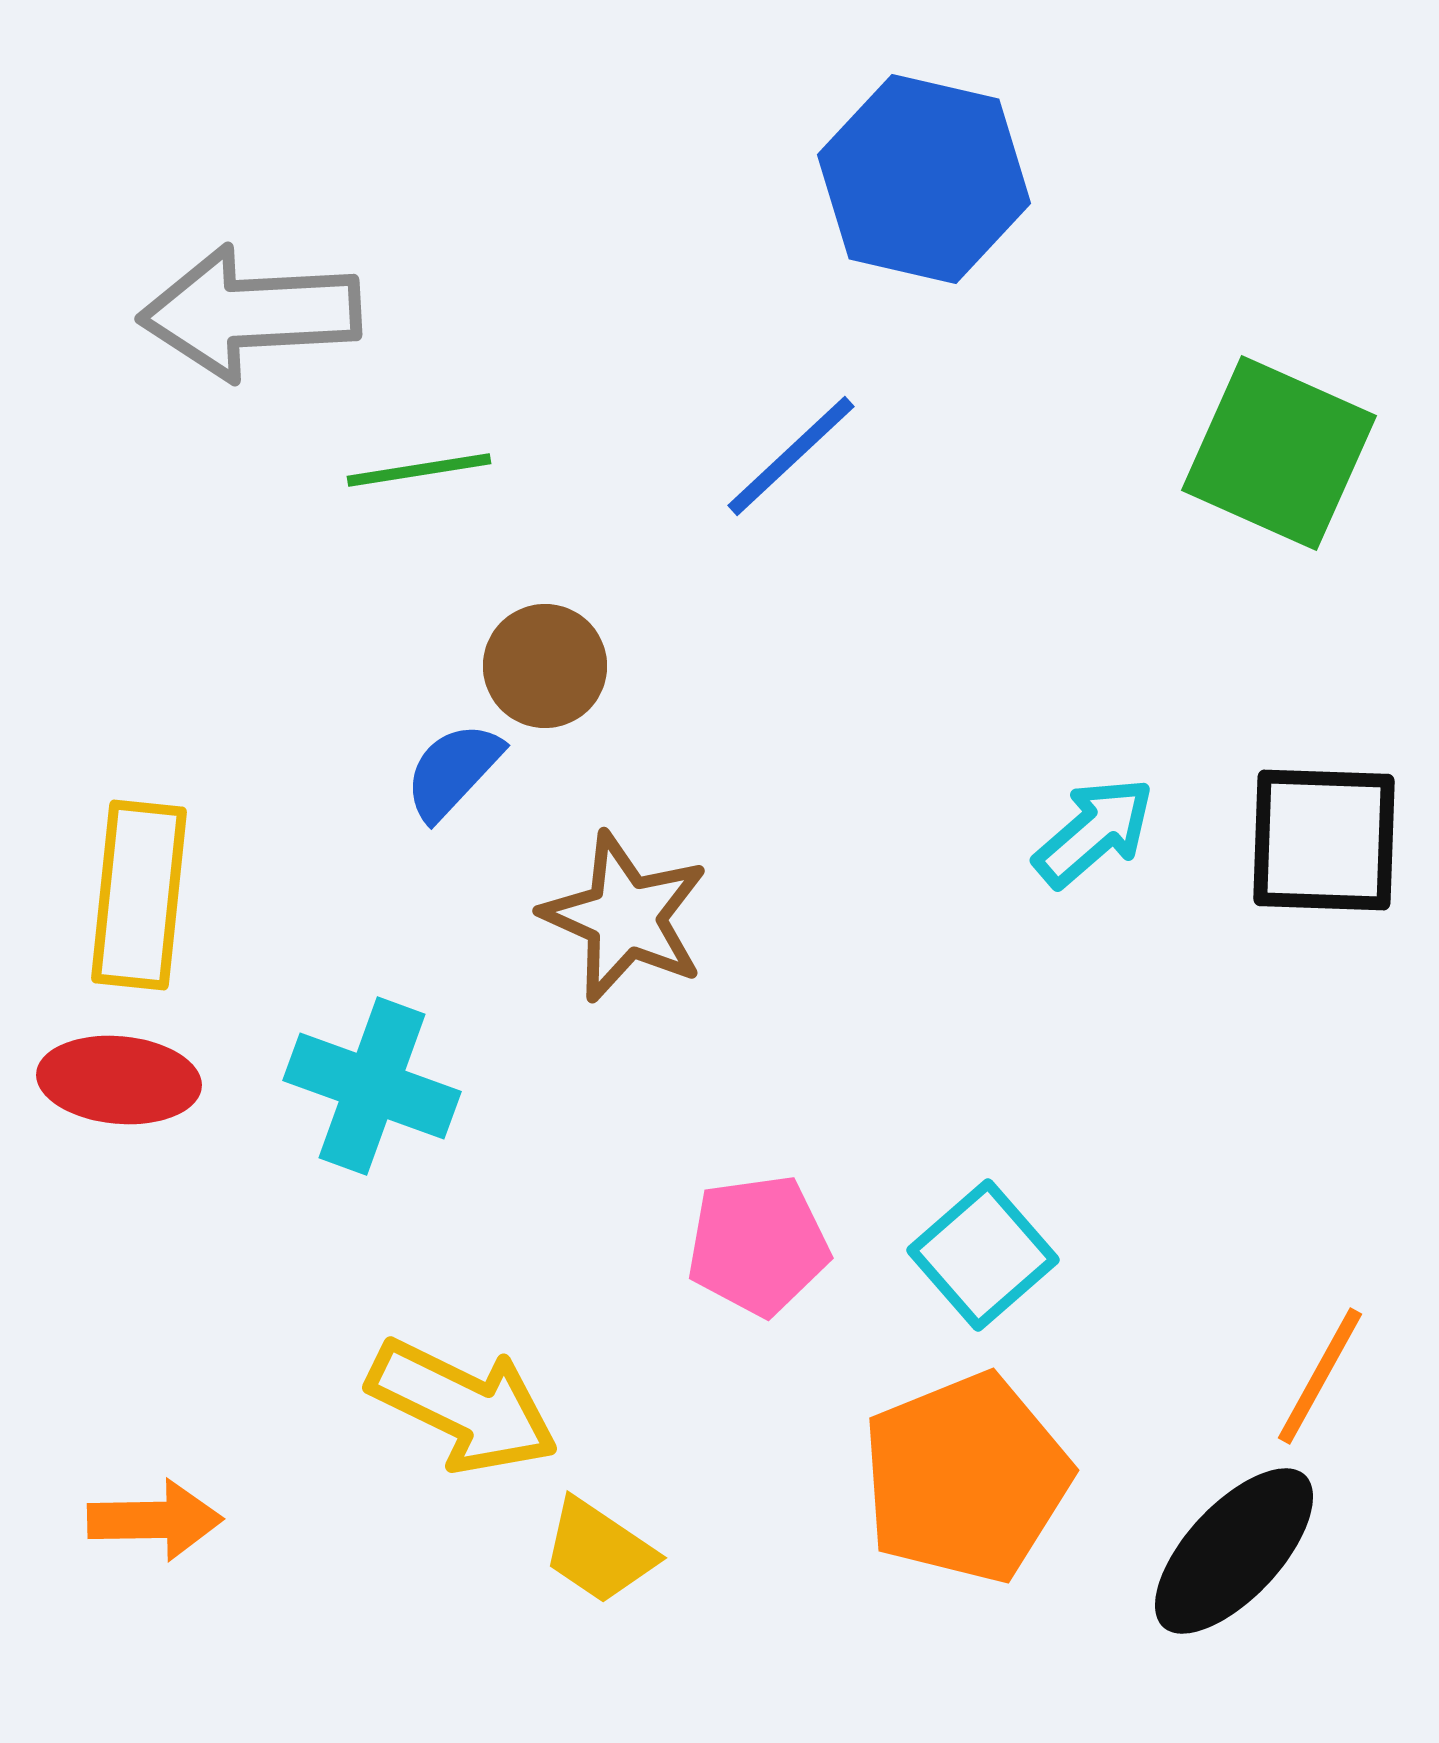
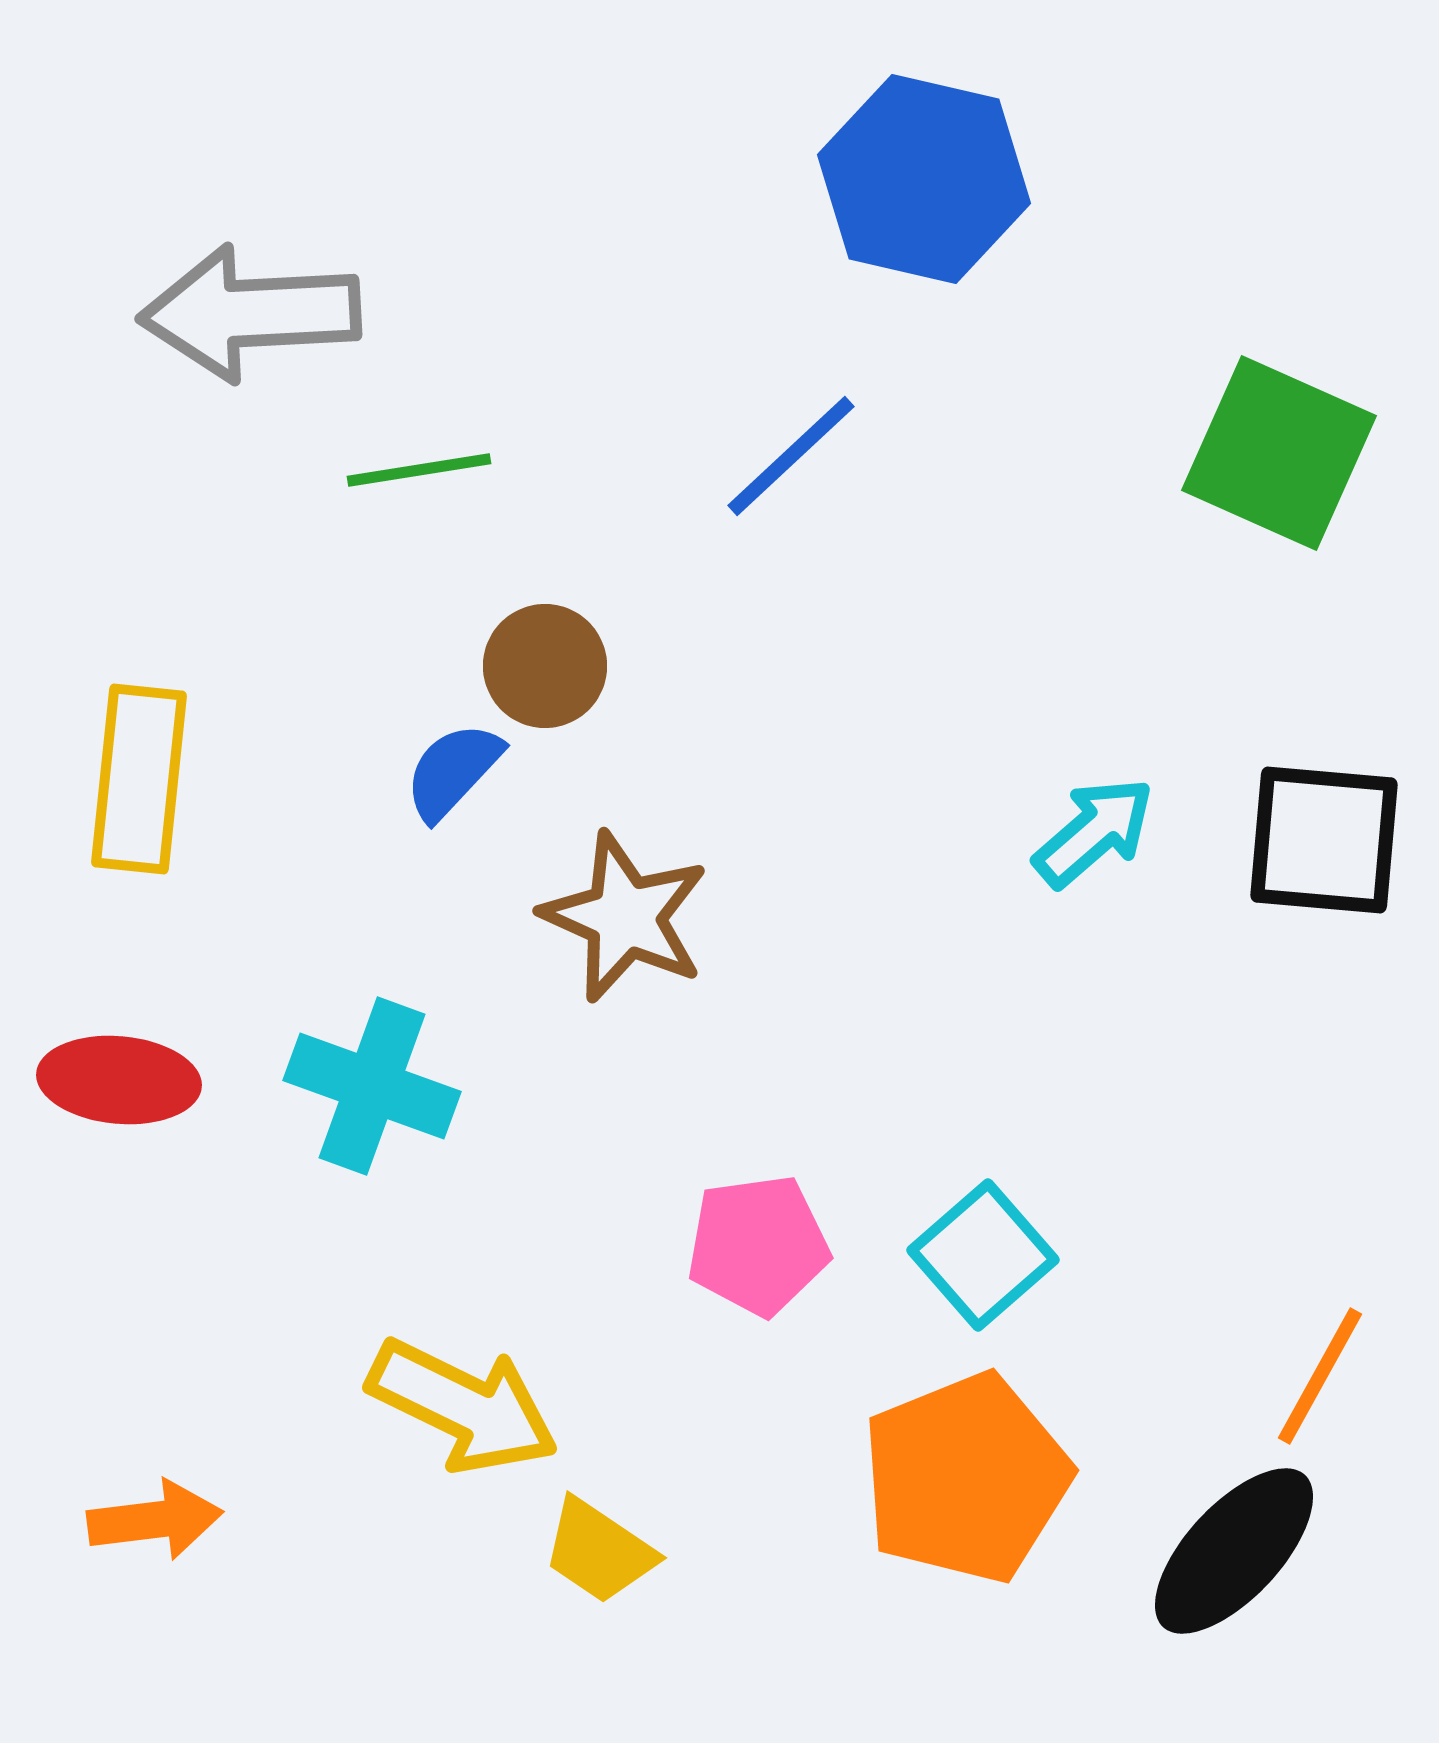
black square: rotated 3 degrees clockwise
yellow rectangle: moved 116 px up
orange arrow: rotated 6 degrees counterclockwise
